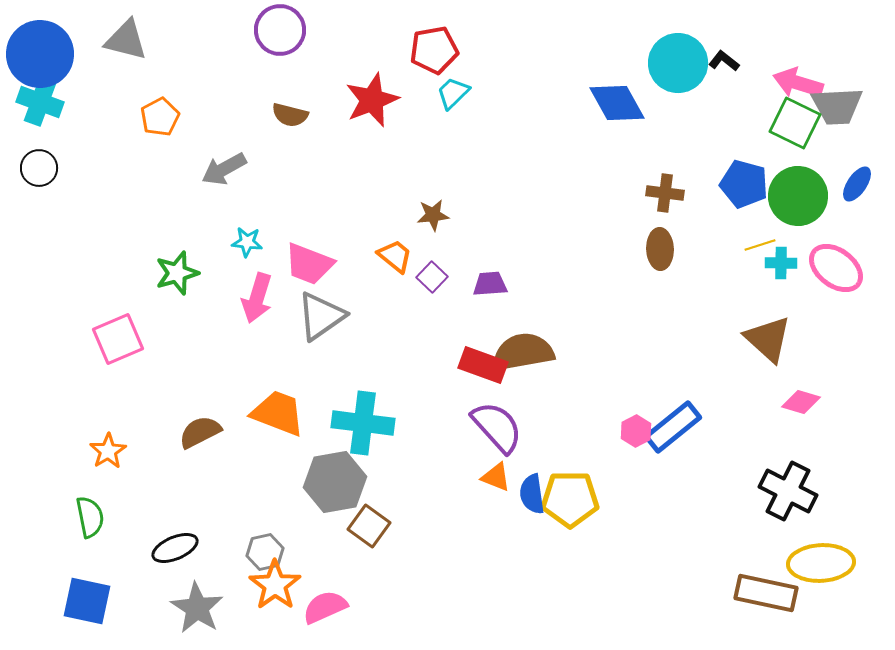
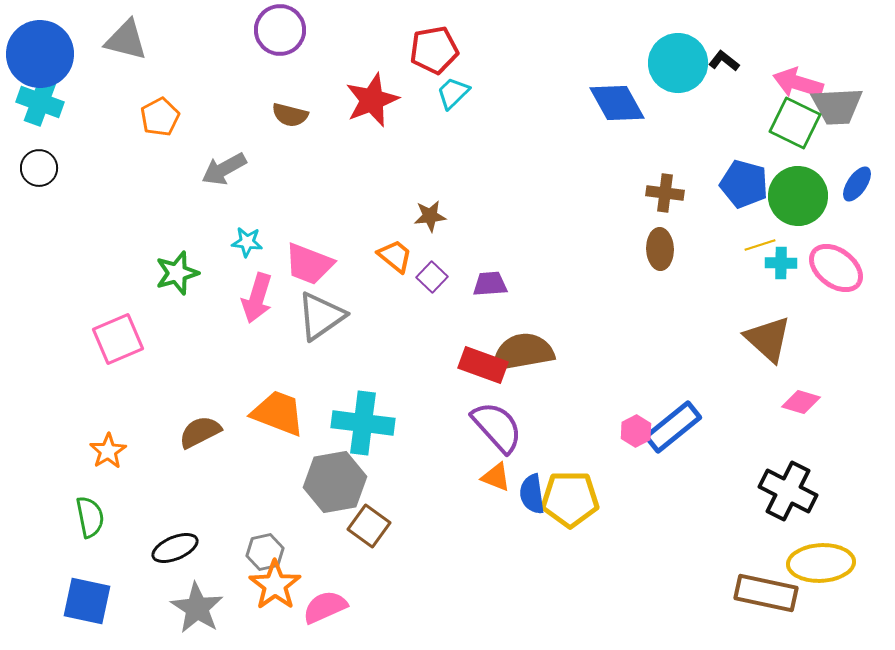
brown star at (433, 215): moved 3 px left, 1 px down
